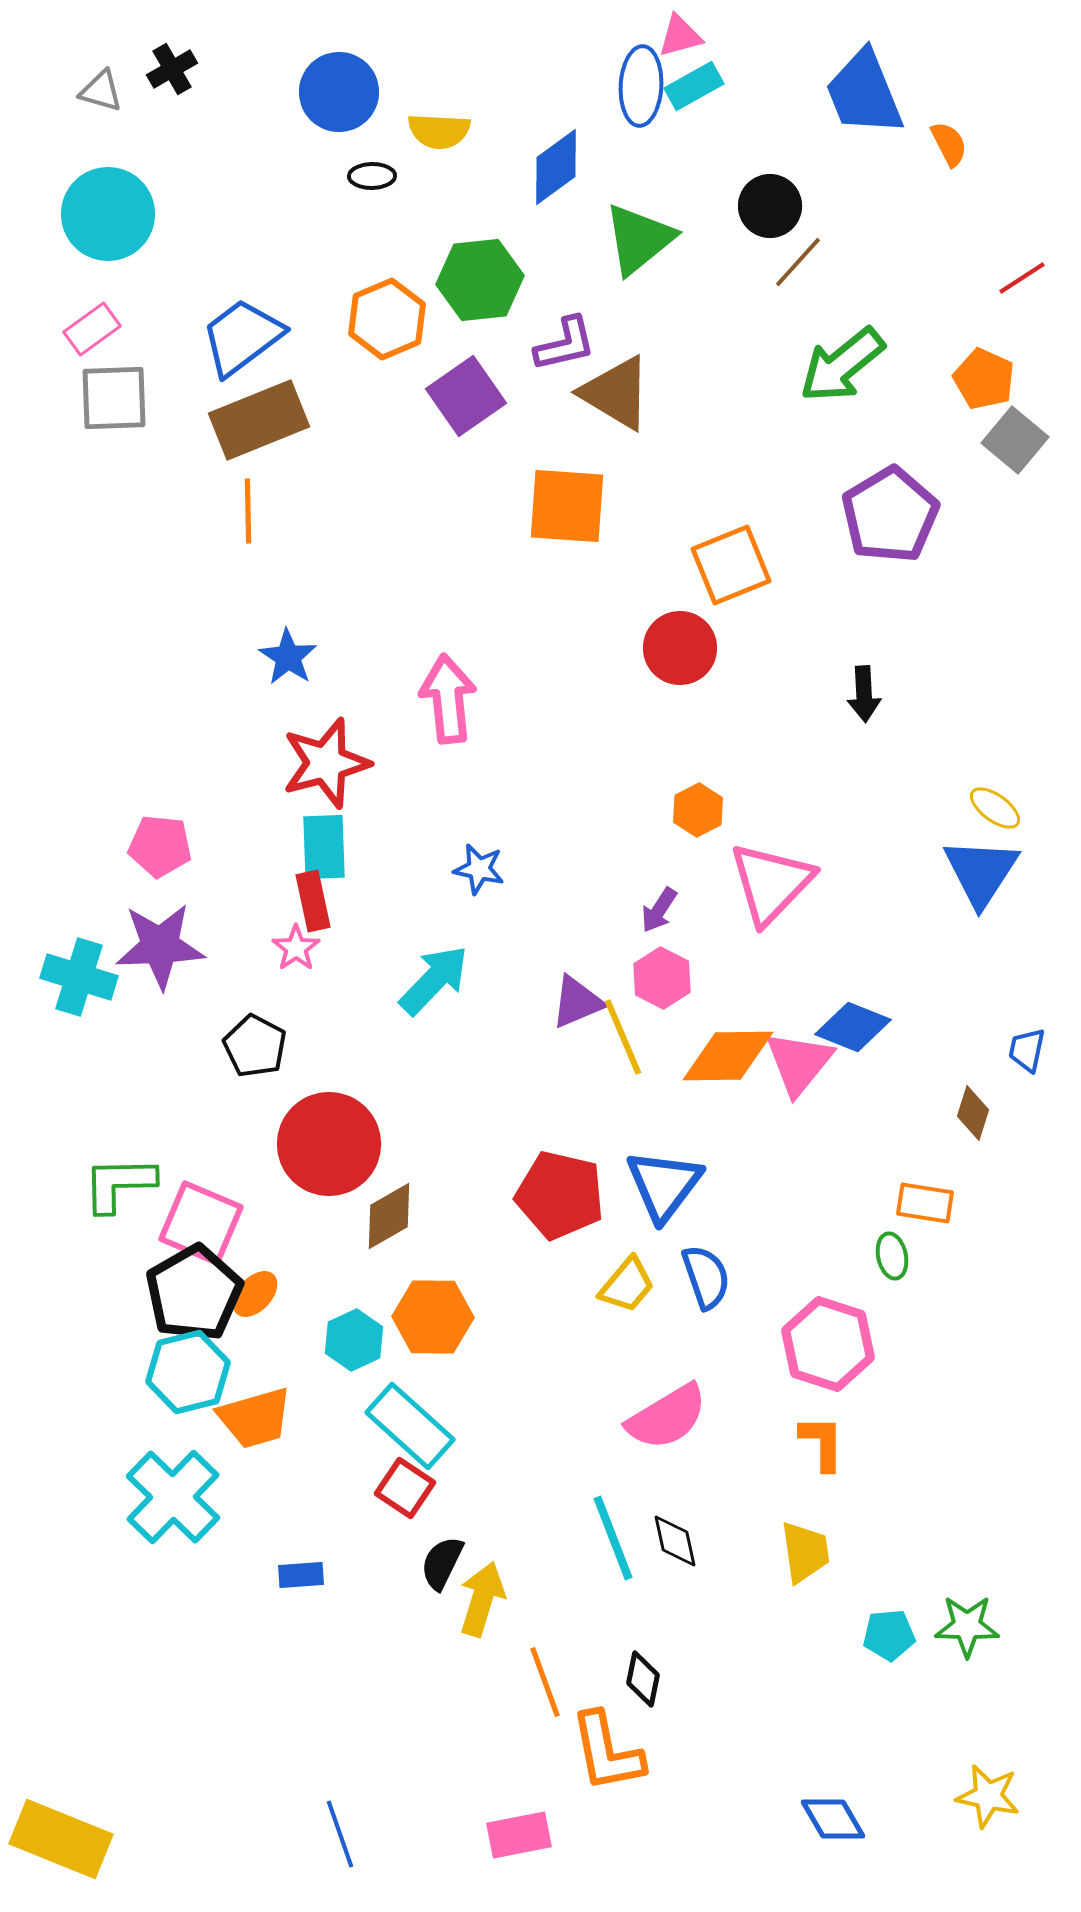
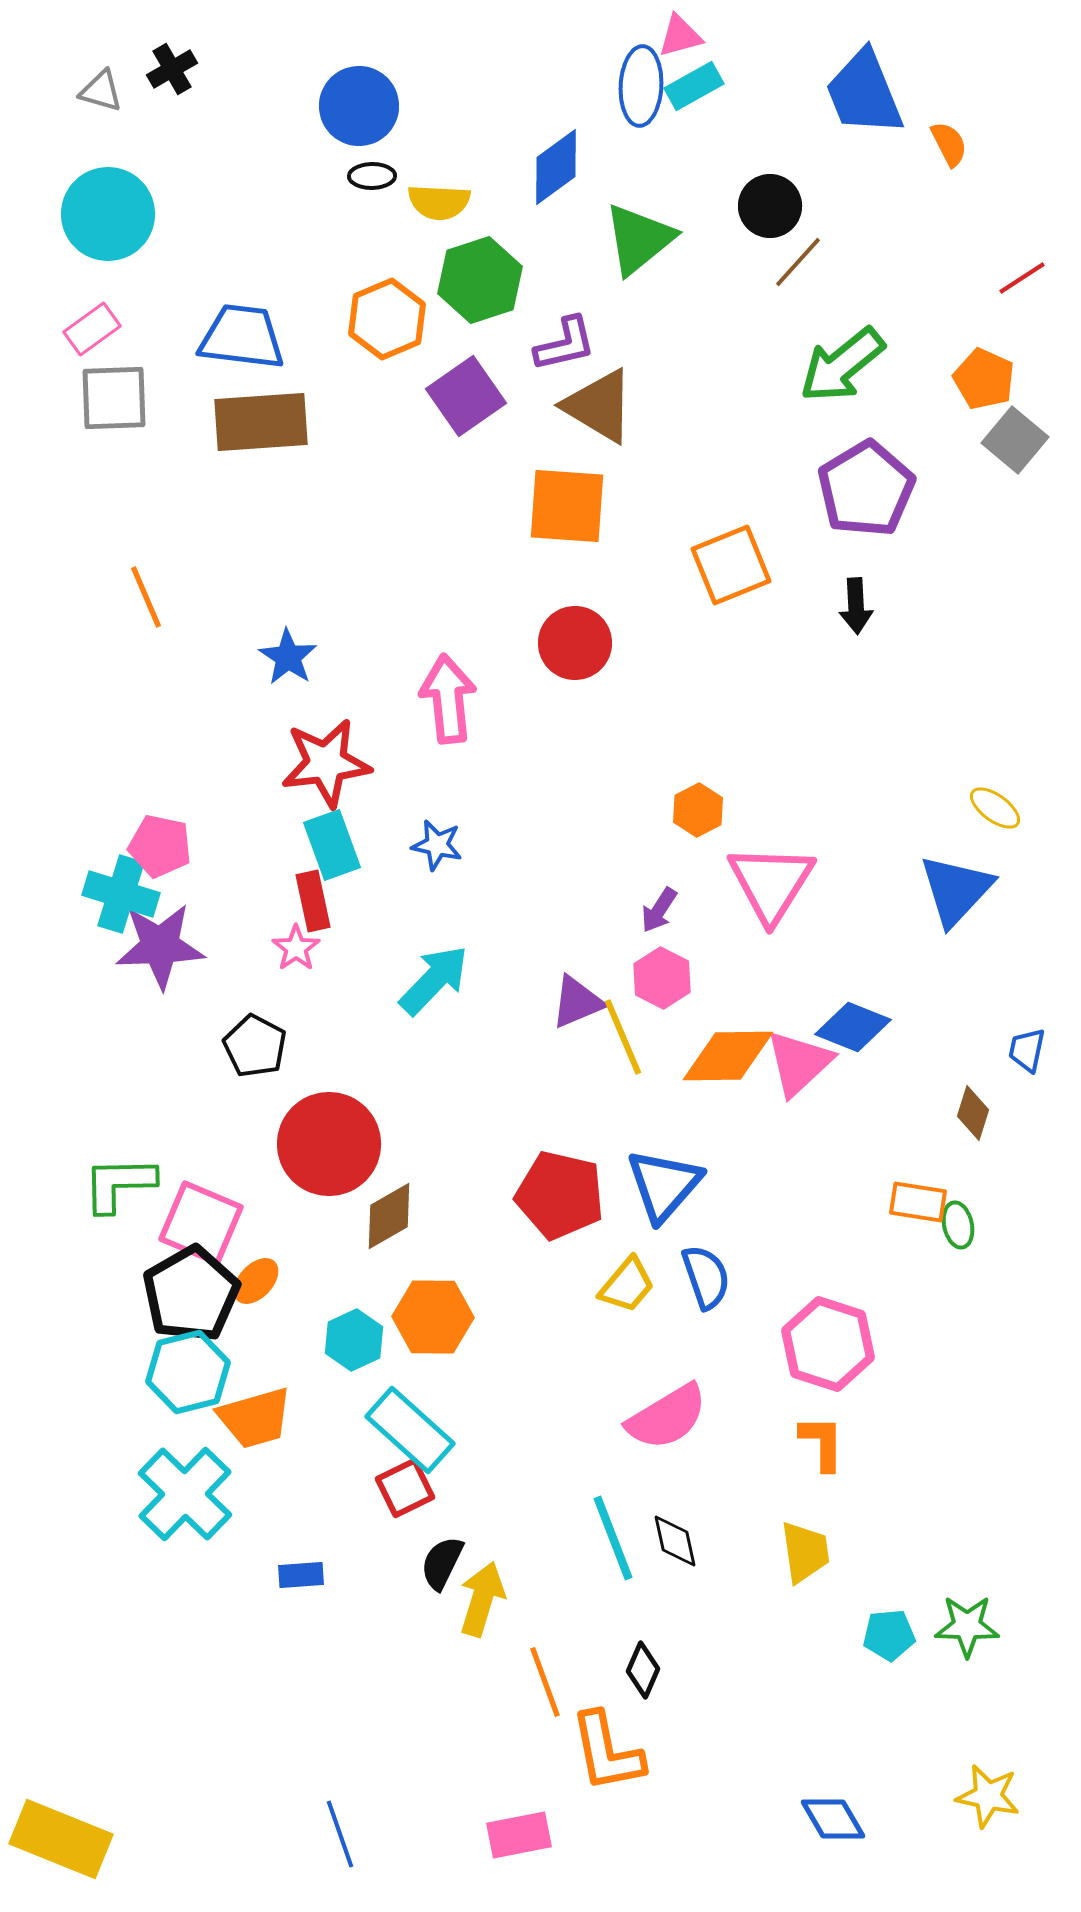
blue circle at (339, 92): moved 20 px right, 14 px down
yellow semicircle at (439, 131): moved 71 px down
green hexagon at (480, 280): rotated 12 degrees counterclockwise
blue trapezoid at (242, 337): rotated 44 degrees clockwise
brown triangle at (616, 393): moved 17 px left, 13 px down
brown rectangle at (259, 420): moved 2 px right, 2 px down; rotated 18 degrees clockwise
orange line at (248, 511): moved 102 px left, 86 px down; rotated 22 degrees counterclockwise
purple pentagon at (890, 515): moved 24 px left, 26 px up
red circle at (680, 648): moved 105 px left, 5 px up
black arrow at (864, 694): moved 8 px left, 88 px up
red star at (326, 763): rotated 8 degrees clockwise
pink pentagon at (160, 846): rotated 6 degrees clockwise
cyan rectangle at (324, 847): moved 8 px right, 2 px up; rotated 18 degrees counterclockwise
blue star at (479, 869): moved 42 px left, 24 px up
blue triangle at (981, 872): moved 25 px left, 18 px down; rotated 10 degrees clockwise
pink triangle at (771, 883): rotated 12 degrees counterclockwise
cyan cross at (79, 977): moved 42 px right, 83 px up
pink triangle at (799, 1063): rotated 8 degrees clockwise
blue triangle at (664, 1185): rotated 4 degrees clockwise
orange rectangle at (925, 1203): moved 7 px left, 1 px up
green ellipse at (892, 1256): moved 66 px right, 31 px up
black pentagon at (194, 1293): moved 3 px left, 1 px down
orange ellipse at (255, 1294): moved 1 px right, 13 px up
cyan rectangle at (410, 1426): moved 4 px down
red square at (405, 1488): rotated 30 degrees clockwise
cyan cross at (173, 1497): moved 12 px right, 3 px up
black diamond at (643, 1679): moved 9 px up; rotated 12 degrees clockwise
